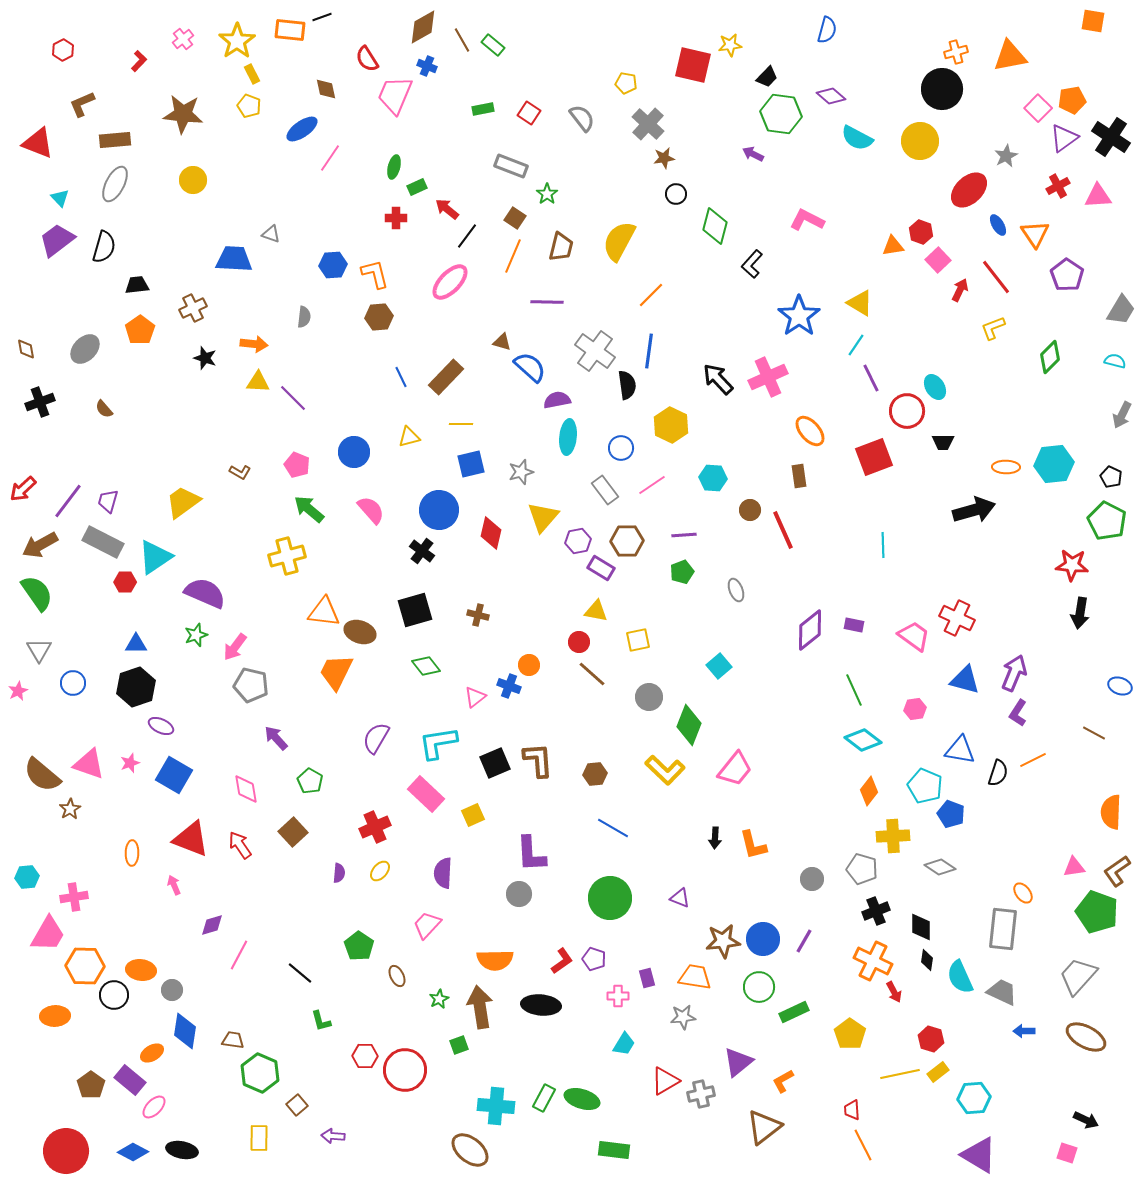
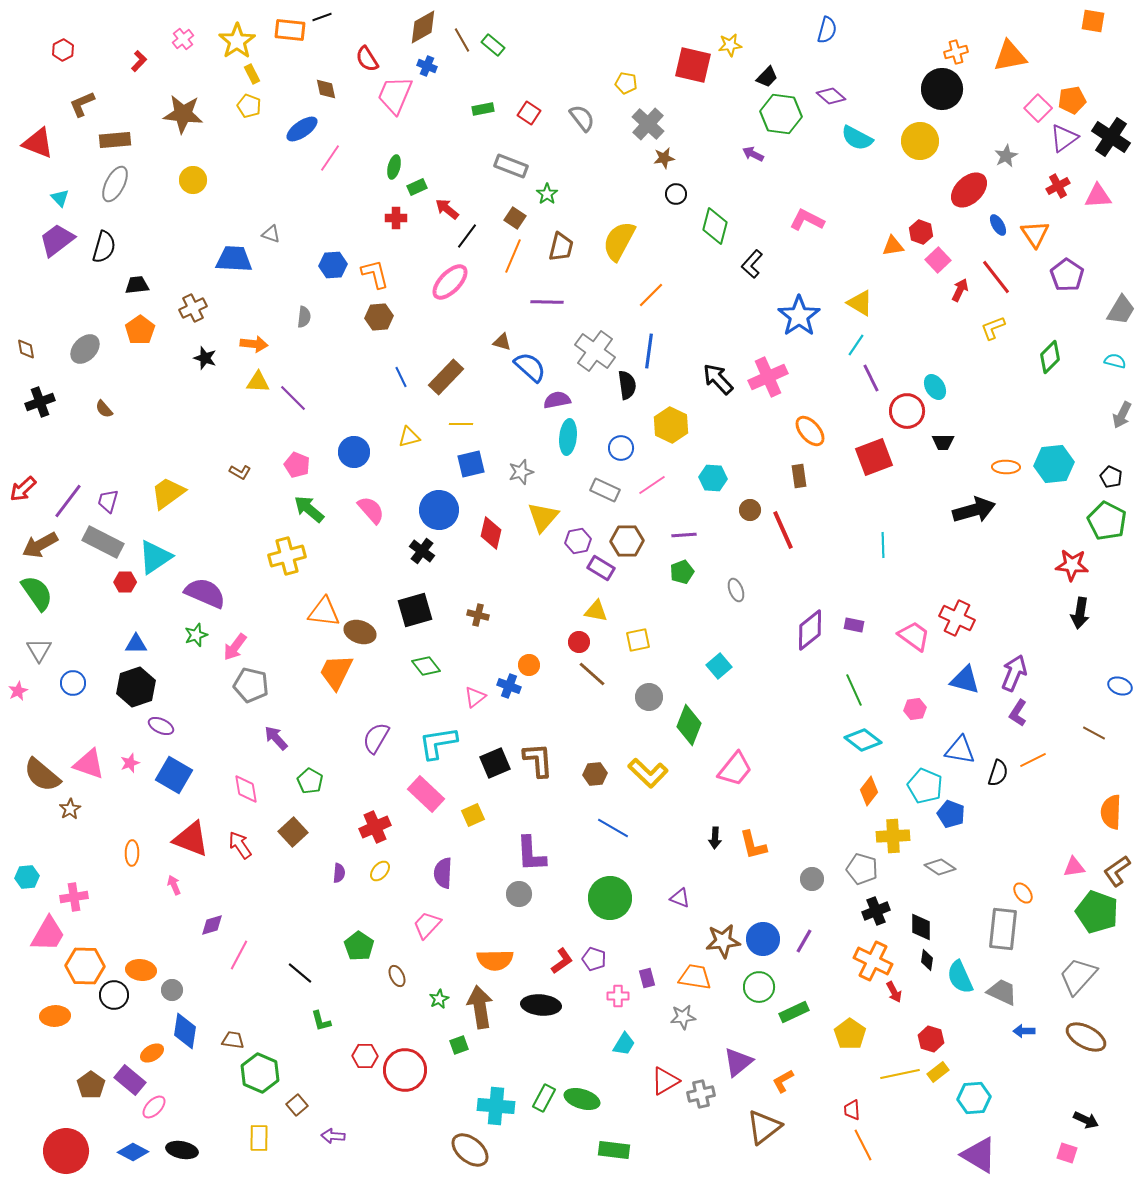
gray rectangle at (605, 490): rotated 28 degrees counterclockwise
yellow trapezoid at (183, 502): moved 15 px left, 9 px up
yellow L-shape at (665, 770): moved 17 px left, 3 px down
